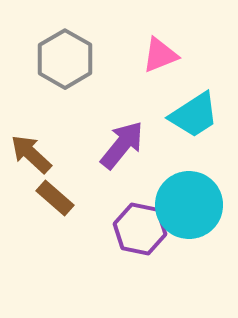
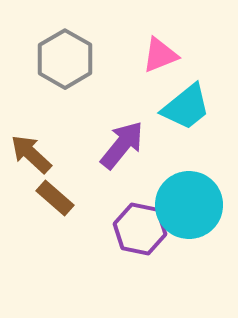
cyan trapezoid: moved 8 px left, 8 px up; rotated 6 degrees counterclockwise
